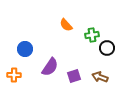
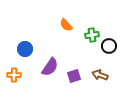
black circle: moved 2 px right, 2 px up
brown arrow: moved 2 px up
